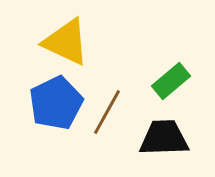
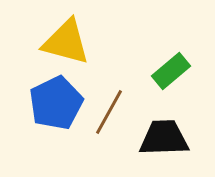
yellow triangle: rotated 10 degrees counterclockwise
green rectangle: moved 10 px up
brown line: moved 2 px right
